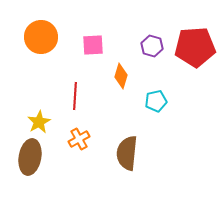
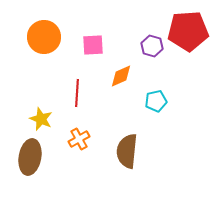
orange circle: moved 3 px right
red pentagon: moved 7 px left, 16 px up
orange diamond: rotated 50 degrees clockwise
red line: moved 2 px right, 3 px up
yellow star: moved 2 px right, 3 px up; rotated 20 degrees counterclockwise
brown semicircle: moved 2 px up
